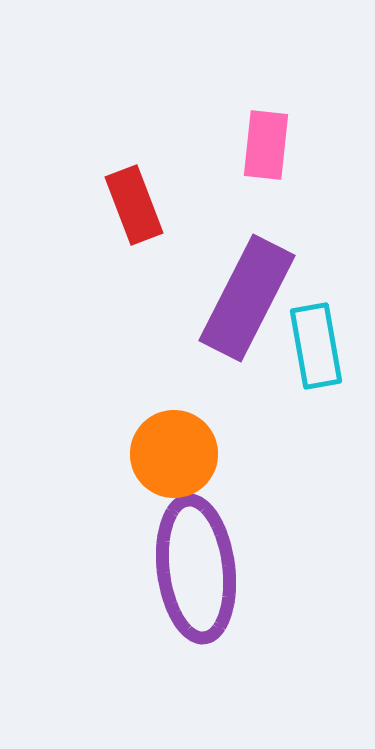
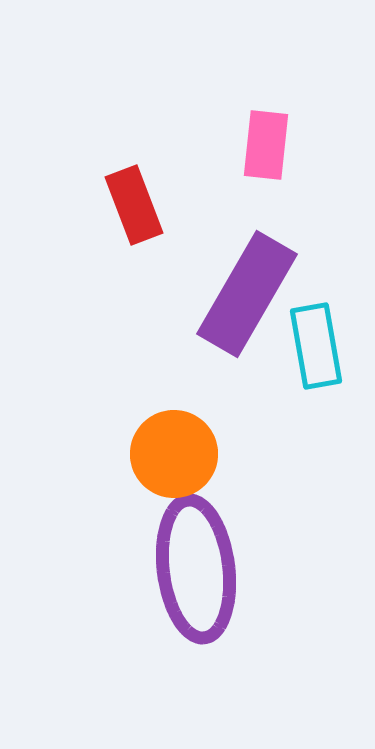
purple rectangle: moved 4 px up; rotated 3 degrees clockwise
